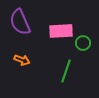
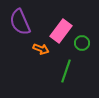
pink rectangle: rotated 50 degrees counterclockwise
green circle: moved 1 px left
orange arrow: moved 19 px right, 11 px up
